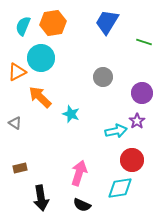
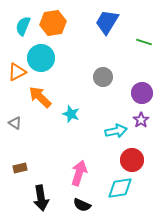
purple star: moved 4 px right, 1 px up
